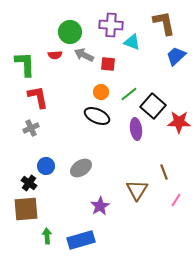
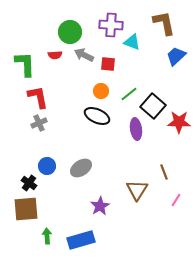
orange circle: moved 1 px up
gray cross: moved 8 px right, 5 px up
blue circle: moved 1 px right
